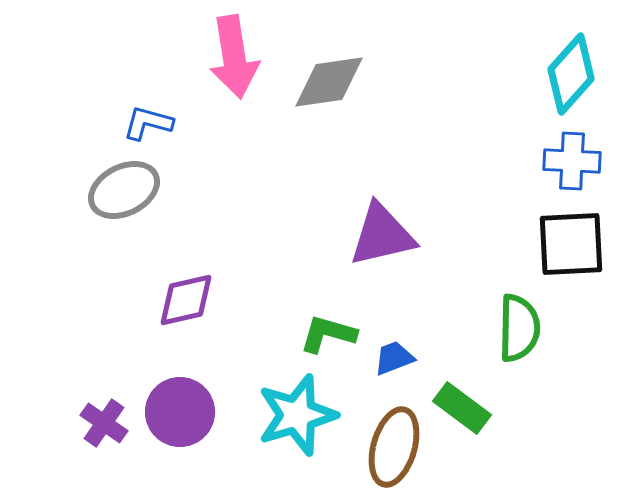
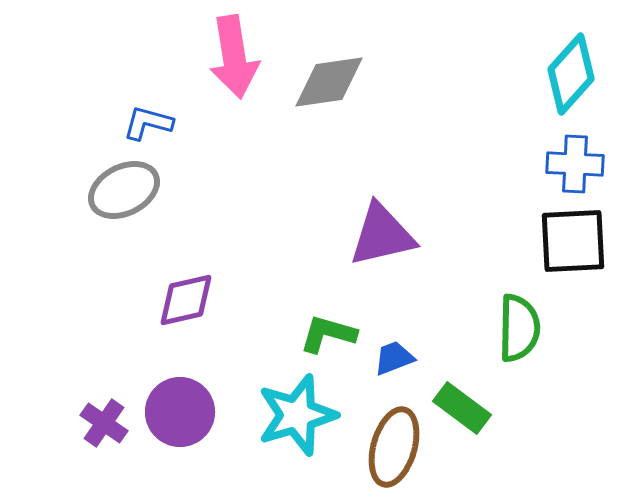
blue cross: moved 3 px right, 3 px down
black square: moved 2 px right, 3 px up
